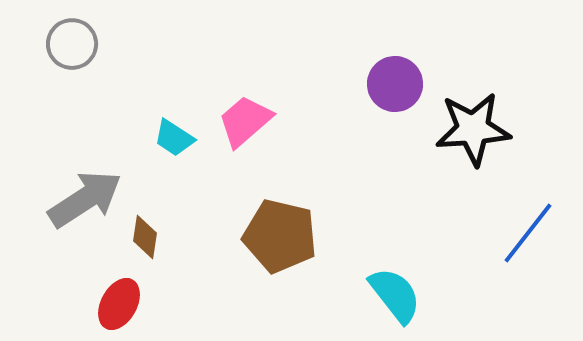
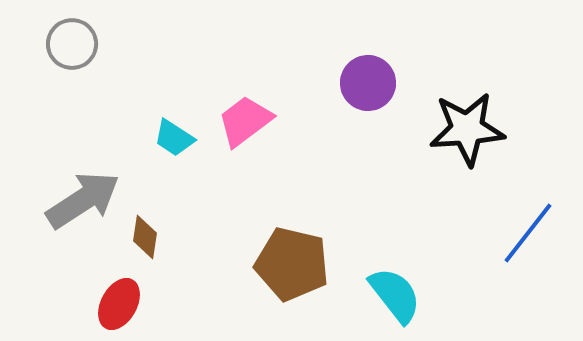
purple circle: moved 27 px left, 1 px up
pink trapezoid: rotated 4 degrees clockwise
black star: moved 6 px left
gray arrow: moved 2 px left, 1 px down
brown pentagon: moved 12 px right, 28 px down
